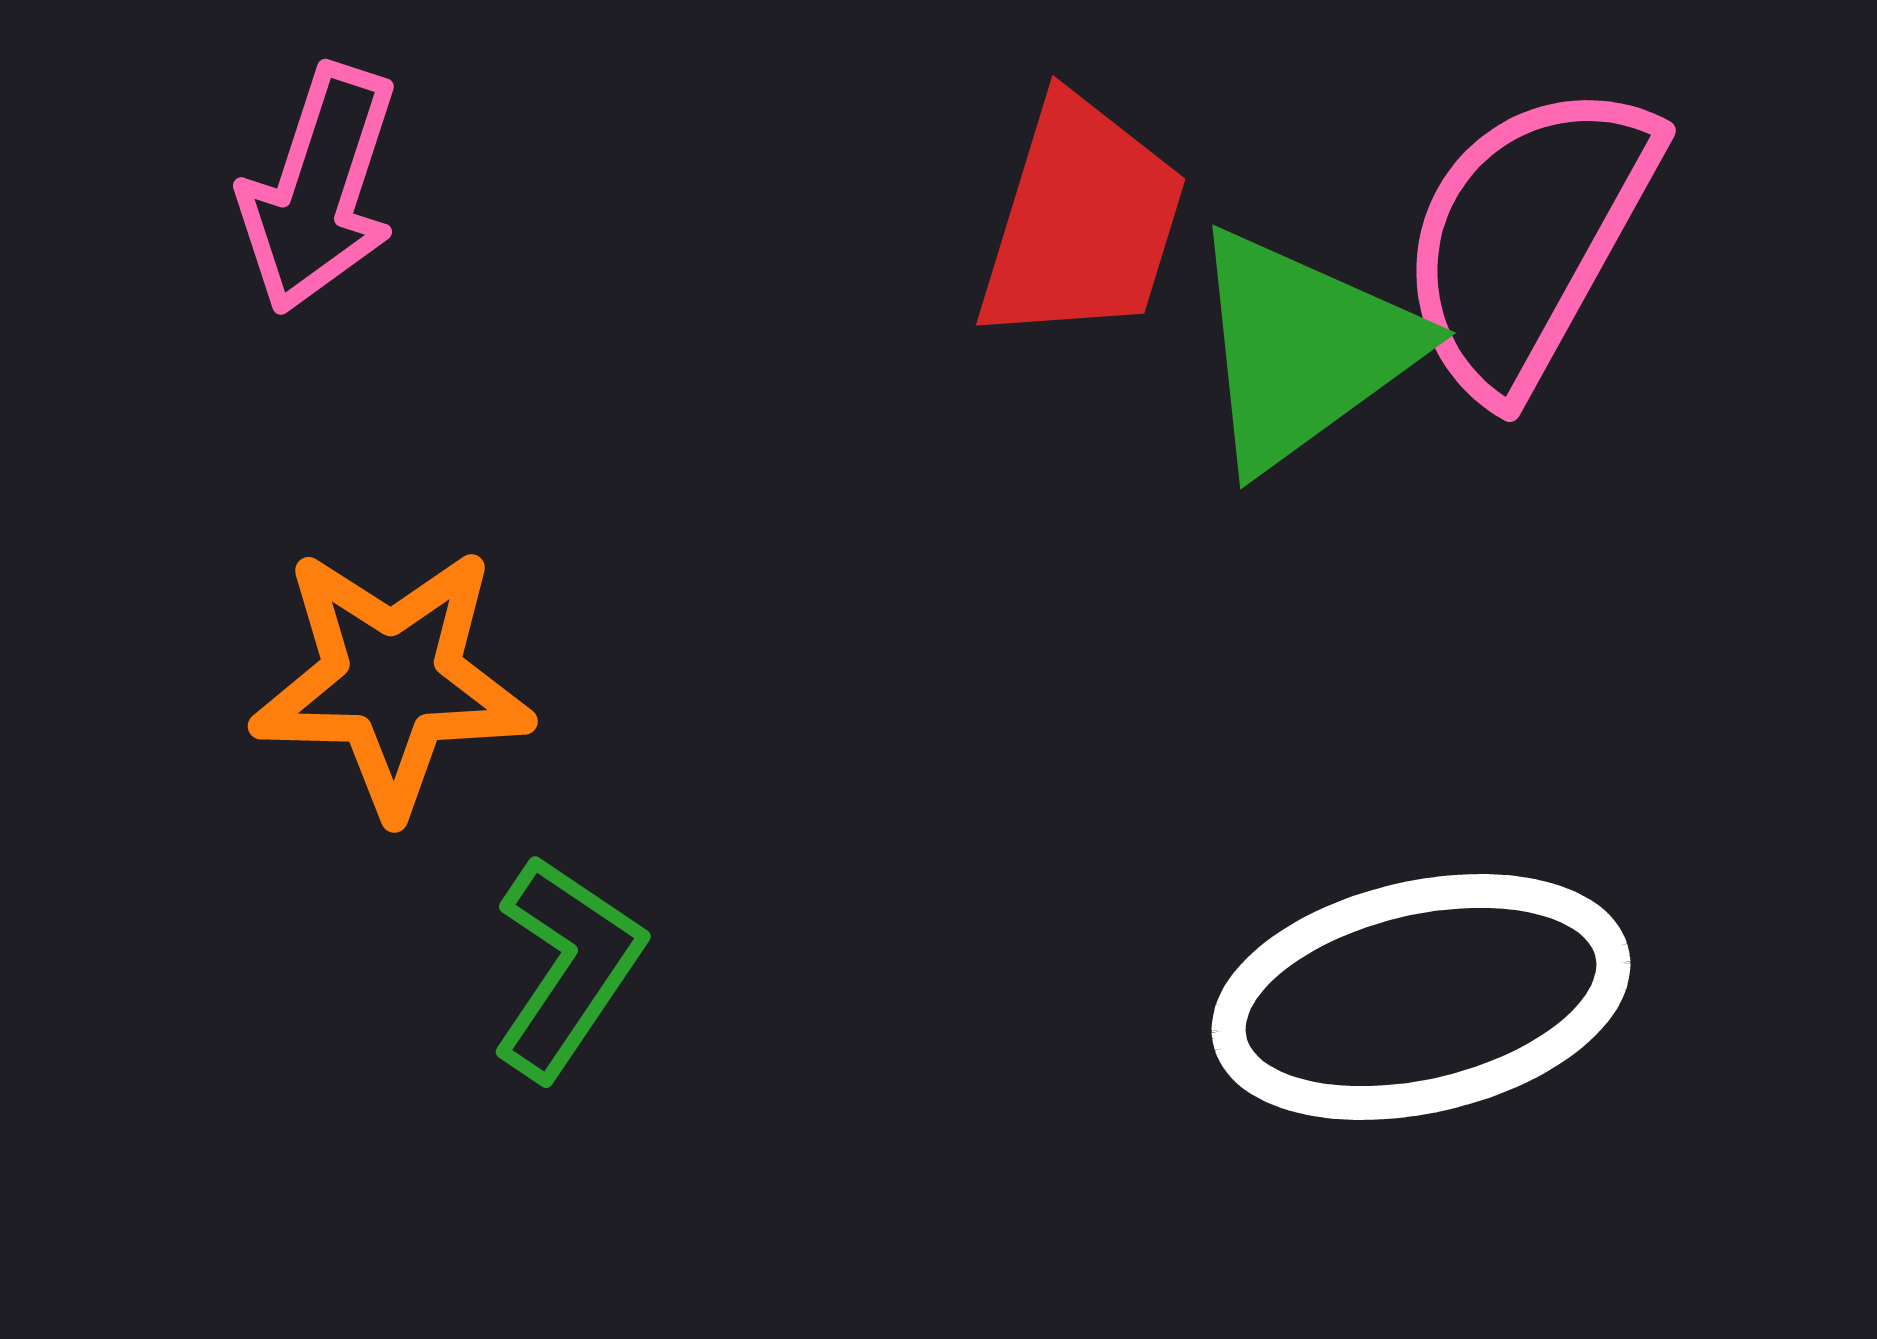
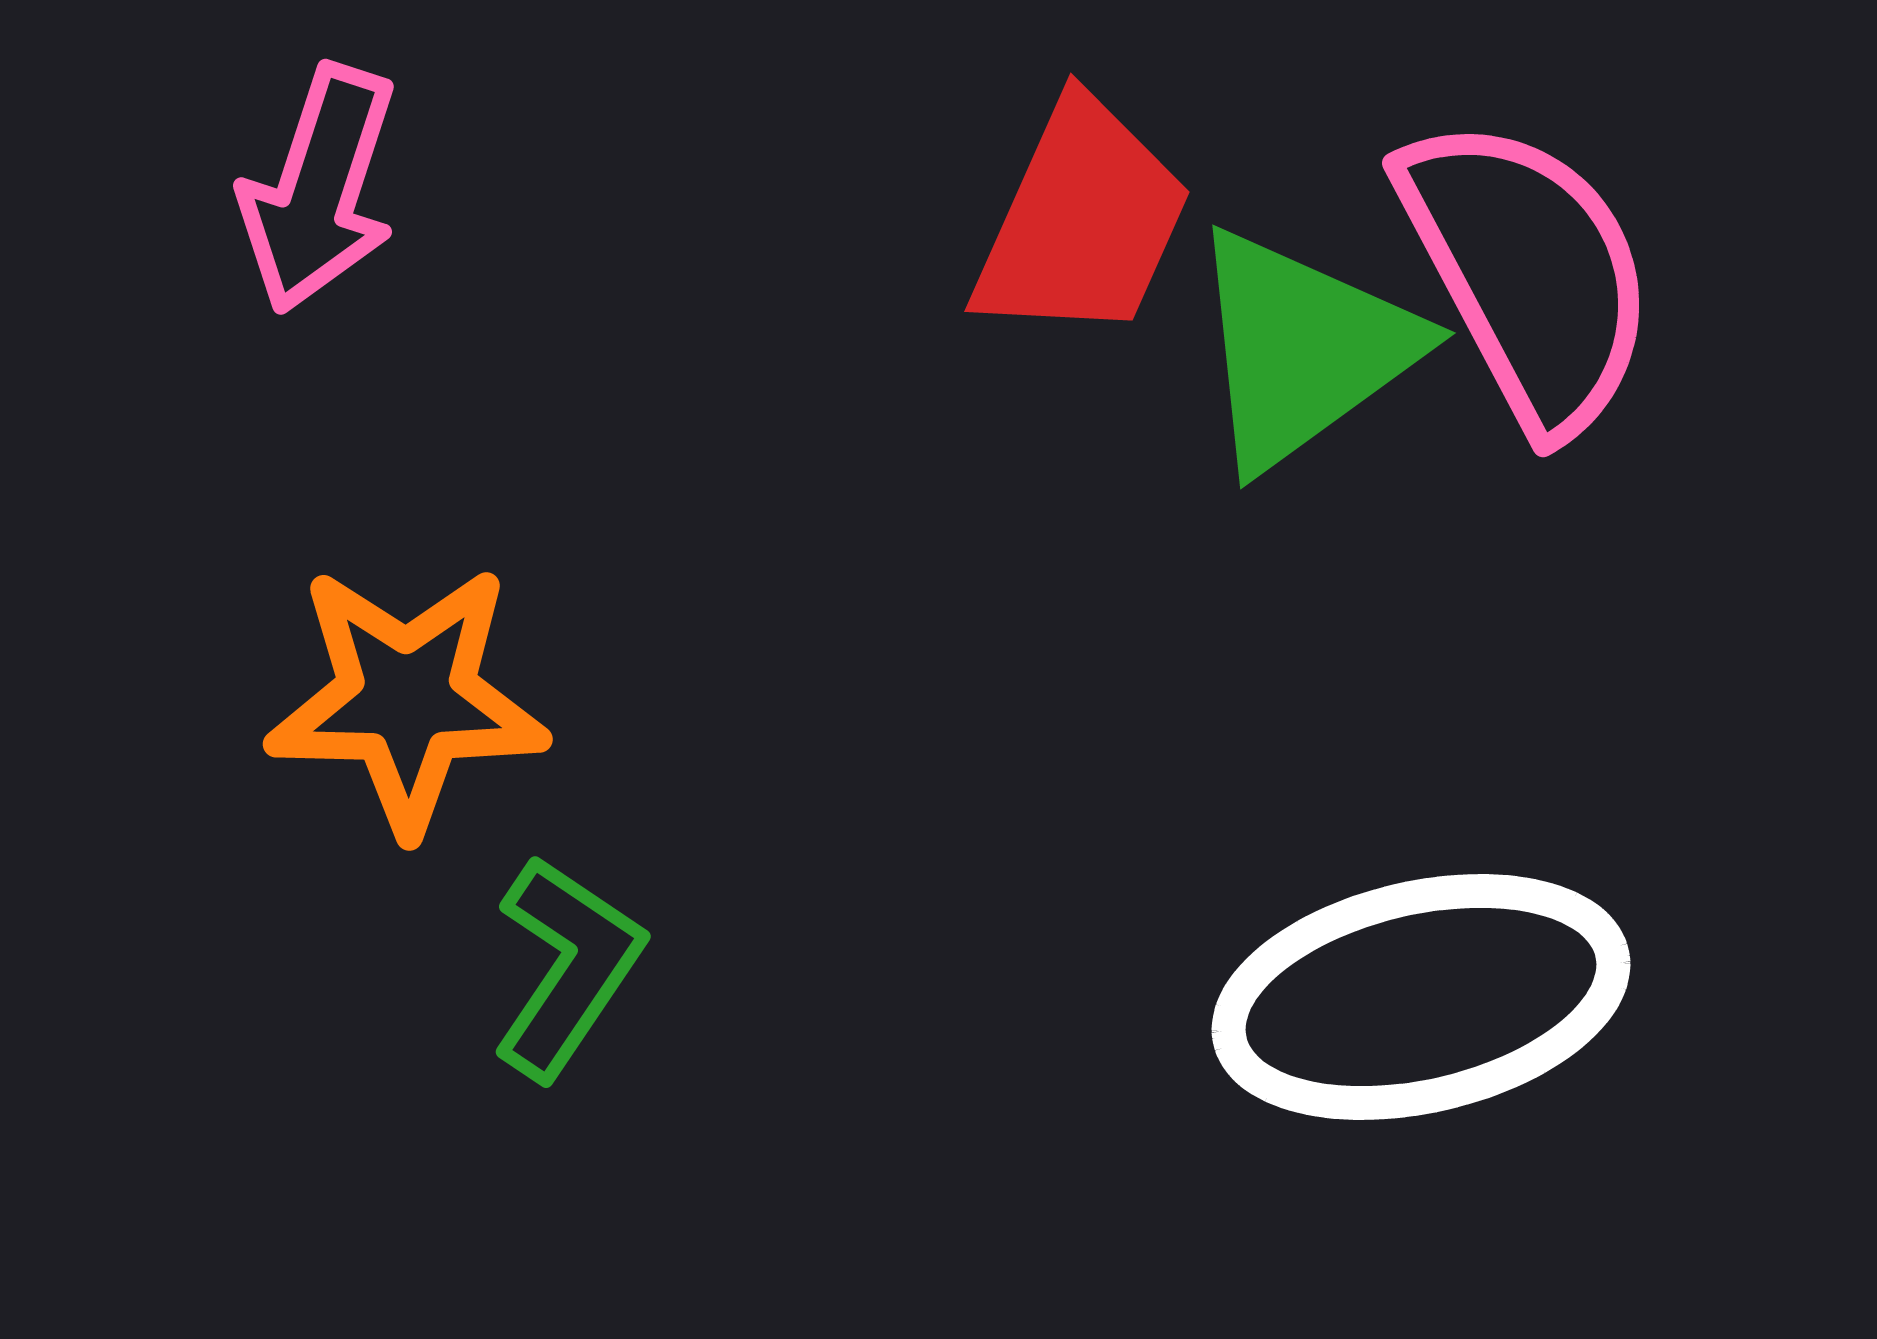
red trapezoid: rotated 7 degrees clockwise
pink semicircle: moved 35 px down; rotated 123 degrees clockwise
orange star: moved 15 px right, 18 px down
